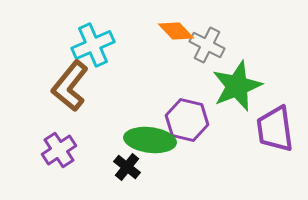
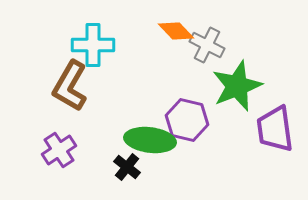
cyan cross: rotated 24 degrees clockwise
brown L-shape: rotated 9 degrees counterclockwise
